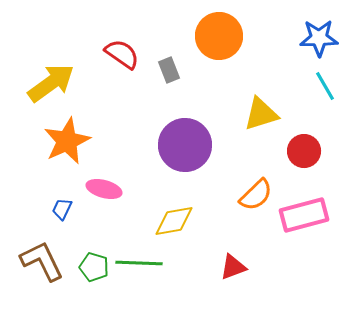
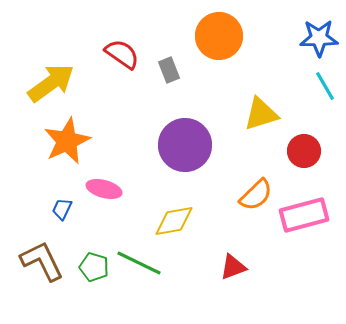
green line: rotated 24 degrees clockwise
